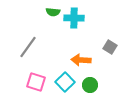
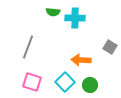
cyan cross: moved 1 px right
gray line: rotated 15 degrees counterclockwise
pink square: moved 4 px left
